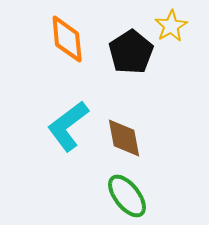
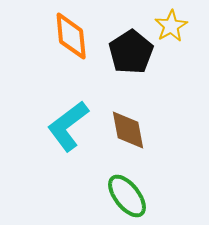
orange diamond: moved 4 px right, 3 px up
brown diamond: moved 4 px right, 8 px up
